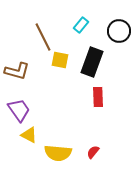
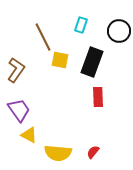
cyan rectangle: rotated 21 degrees counterclockwise
brown L-shape: moved 1 px left, 1 px up; rotated 70 degrees counterclockwise
